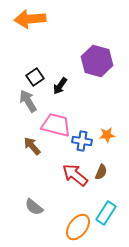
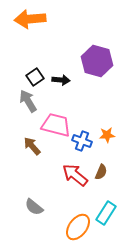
black arrow: moved 1 px right, 6 px up; rotated 120 degrees counterclockwise
blue cross: rotated 12 degrees clockwise
